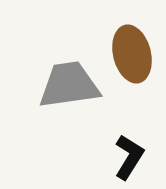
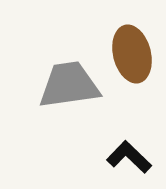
black L-shape: rotated 78 degrees counterclockwise
